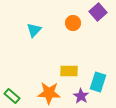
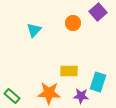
purple star: rotated 28 degrees counterclockwise
